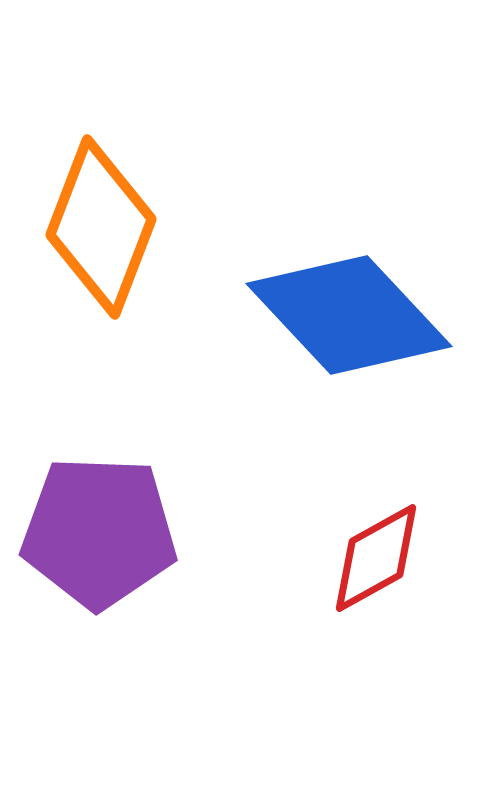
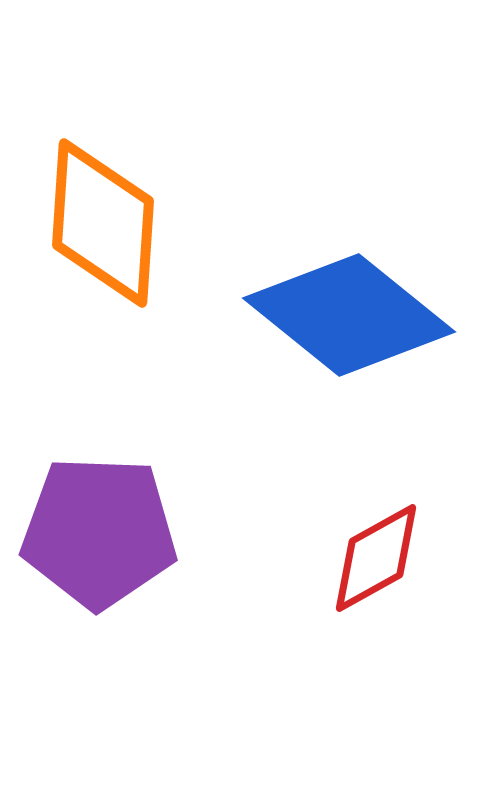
orange diamond: moved 2 px right, 4 px up; rotated 17 degrees counterclockwise
blue diamond: rotated 8 degrees counterclockwise
